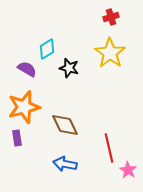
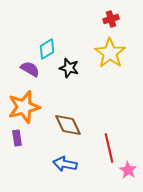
red cross: moved 2 px down
purple semicircle: moved 3 px right
brown diamond: moved 3 px right
